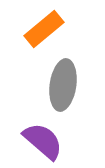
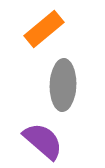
gray ellipse: rotated 6 degrees counterclockwise
